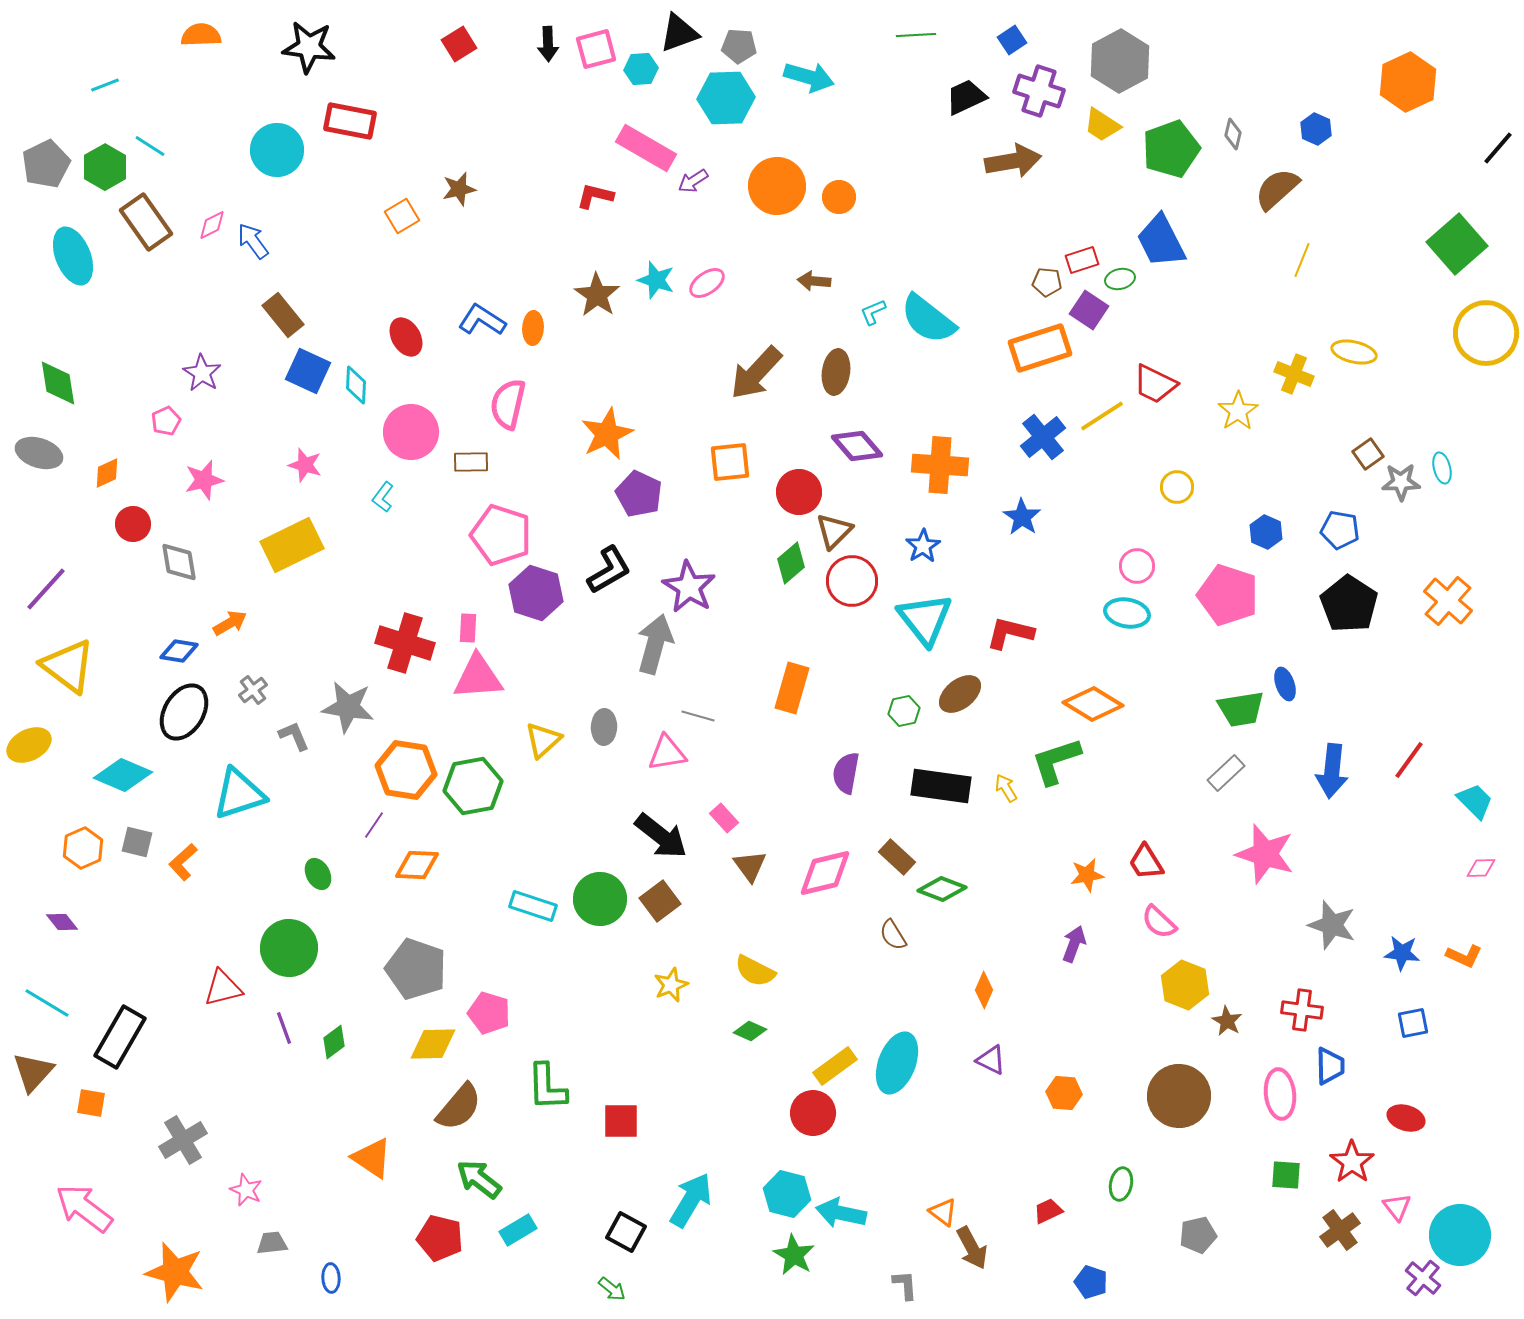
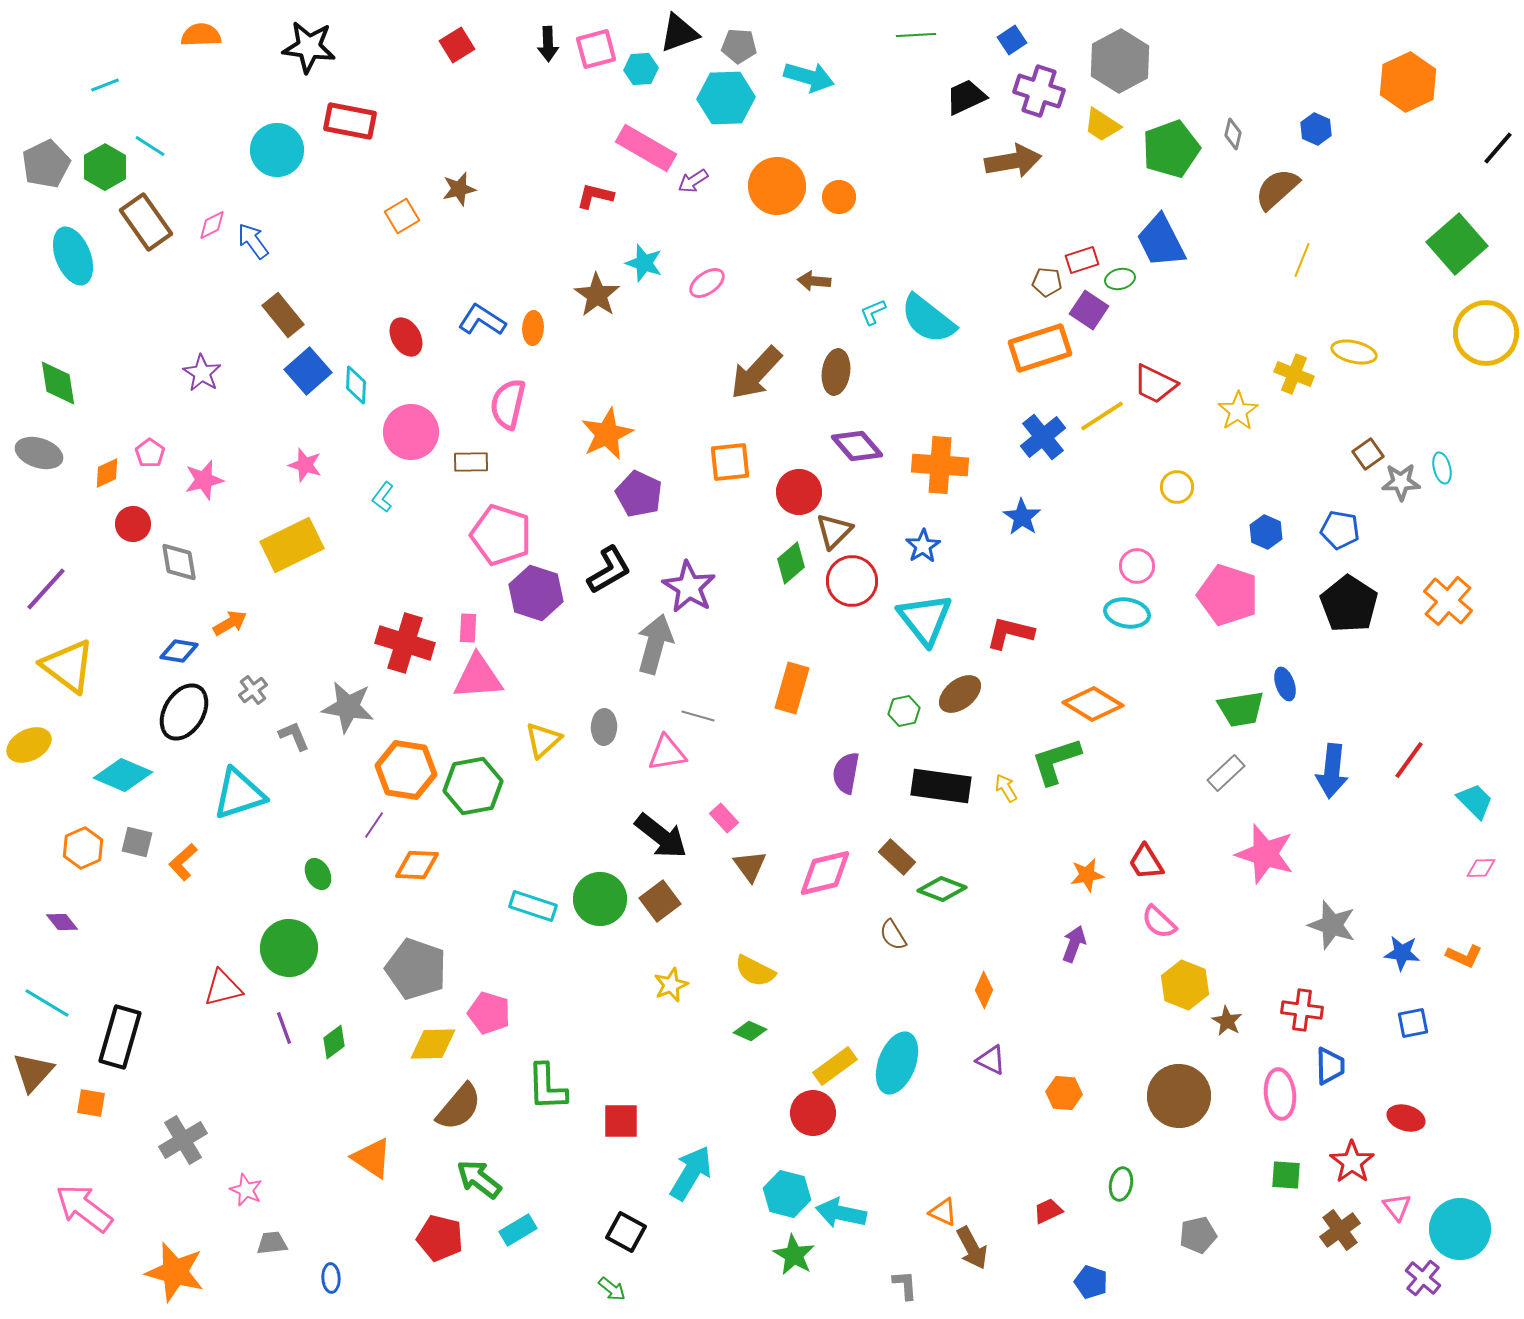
red square at (459, 44): moved 2 px left, 1 px down
cyan star at (656, 280): moved 12 px left, 17 px up
blue square at (308, 371): rotated 24 degrees clockwise
pink pentagon at (166, 421): moved 16 px left, 32 px down; rotated 12 degrees counterclockwise
black rectangle at (120, 1037): rotated 14 degrees counterclockwise
cyan arrow at (691, 1200): moved 27 px up
orange triangle at (943, 1212): rotated 12 degrees counterclockwise
cyan circle at (1460, 1235): moved 6 px up
